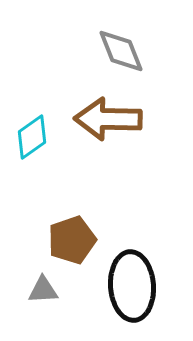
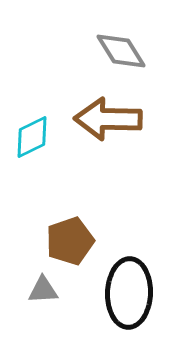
gray diamond: rotated 10 degrees counterclockwise
cyan diamond: rotated 9 degrees clockwise
brown pentagon: moved 2 px left, 1 px down
black ellipse: moved 3 px left, 7 px down; rotated 6 degrees clockwise
